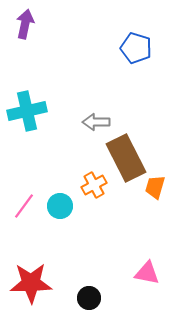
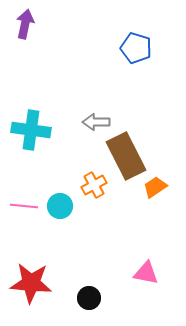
cyan cross: moved 4 px right, 19 px down; rotated 21 degrees clockwise
brown rectangle: moved 2 px up
orange trapezoid: rotated 40 degrees clockwise
pink line: rotated 60 degrees clockwise
pink triangle: moved 1 px left
red star: rotated 6 degrees clockwise
